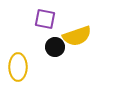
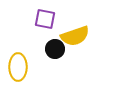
yellow semicircle: moved 2 px left
black circle: moved 2 px down
